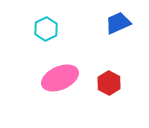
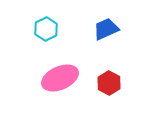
blue trapezoid: moved 12 px left, 6 px down
